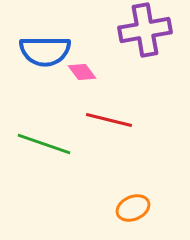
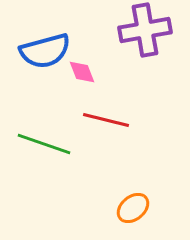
blue semicircle: rotated 15 degrees counterclockwise
pink diamond: rotated 16 degrees clockwise
red line: moved 3 px left
orange ellipse: rotated 16 degrees counterclockwise
